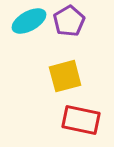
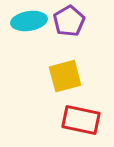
cyan ellipse: rotated 20 degrees clockwise
